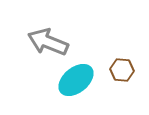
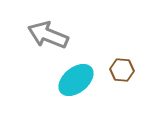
gray arrow: moved 7 px up
